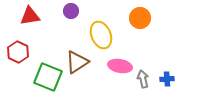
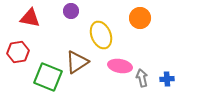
red triangle: moved 2 px down; rotated 20 degrees clockwise
red hexagon: rotated 25 degrees clockwise
gray arrow: moved 1 px left, 1 px up
